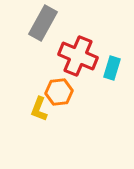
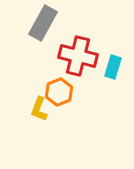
red cross: rotated 9 degrees counterclockwise
cyan rectangle: moved 1 px right, 1 px up
orange hexagon: rotated 16 degrees counterclockwise
